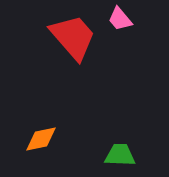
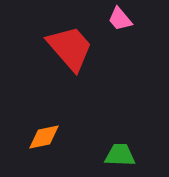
red trapezoid: moved 3 px left, 11 px down
orange diamond: moved 3 px right, 2 px up
